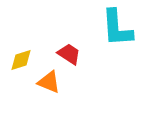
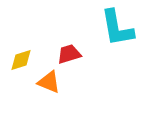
cyan L-shape: rotated 6 degrees counterclockwise
red trapezoid: rotated 50 degrees counterclockwise
